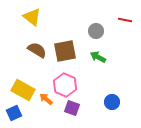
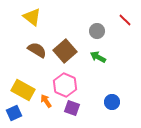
red line: rotated 32 degrees clockwise
gray circle: moved 1 px right
brown square: rotated 30 degrees counterclockwise
orange arrow: moved 2 px down; rotated 16 degrees clockwise
